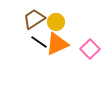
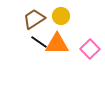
yellow circle: moved 5 px right, 6 px up
orange triangle: rotated 25 degrees clockwise
